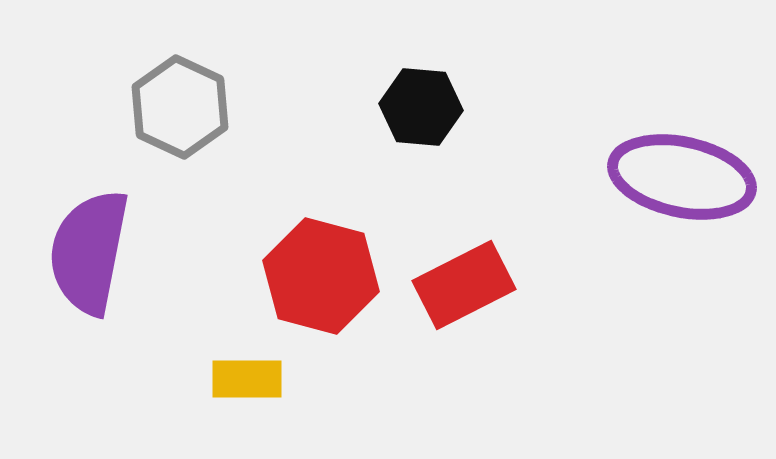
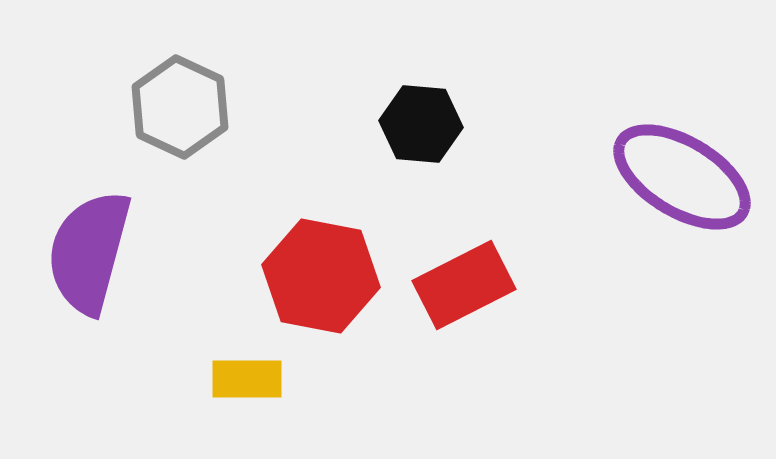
black hexagon: moved 17 px down
purple ellipse: rotated 19 degrees clockwise
purple semicircle: rotated 4 degrees clockwise
red hexagon: rotated 4 degrees counterclockwise
